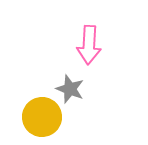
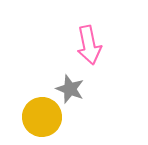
pink arrow: rotated 15 degrees counterclockwise
